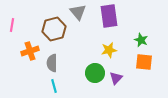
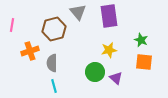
green circle: moved 1 px up
purple triangle: rotated 32 degrees counterclockwise
